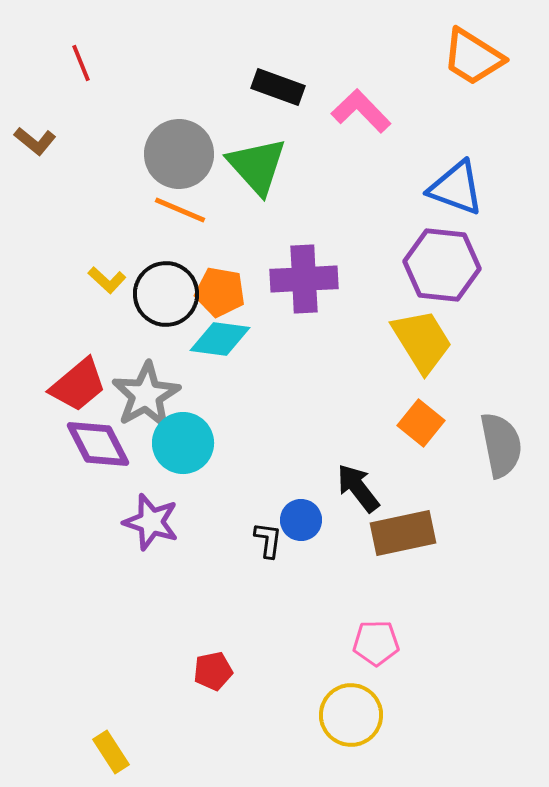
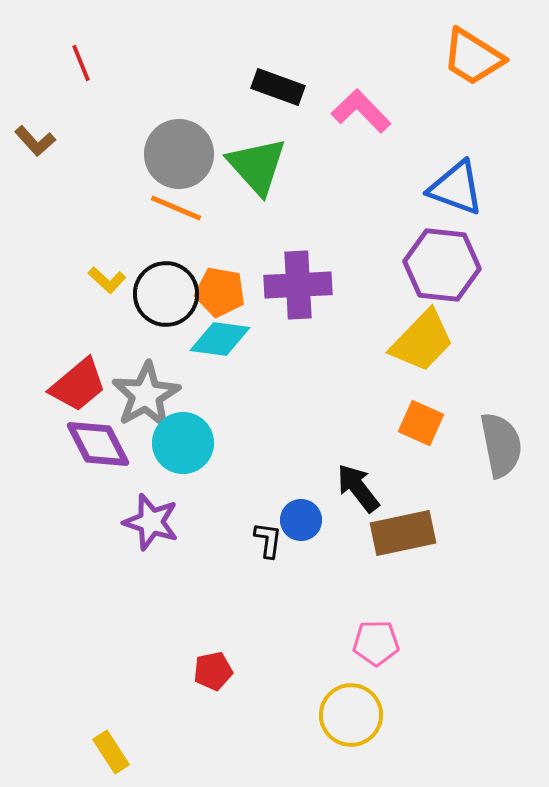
brown L-shape: rotated 9 degrees clockwise
orange line: moved 4 px left, 2 px up
purple cross: moved 6 px left, 6 px down
yellow trapezoid: rotated 76 degrees clockwise
orange square: rotated 15 degrees counterclockwise
